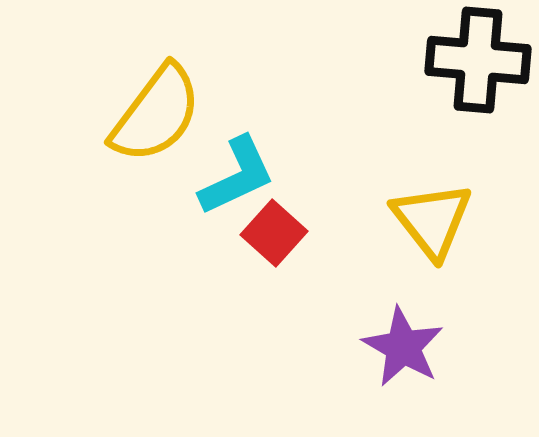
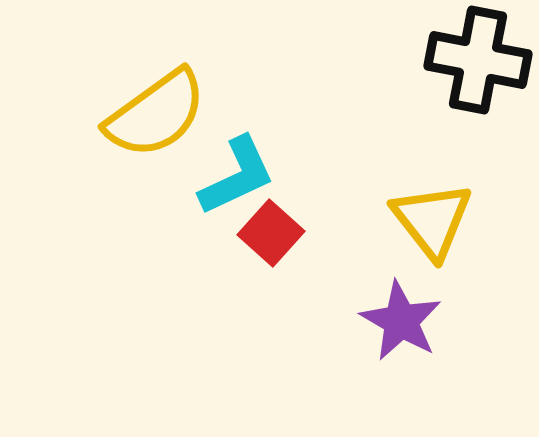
black cross: rotated 6 degrees clockwise
yellow semicircle: rotated 17 degrees clockwise
red square: moved 3 px left
purple star: moved 2 px left, 26 px up
